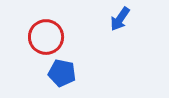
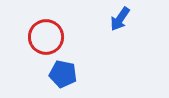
blue pentagon: moved 1 px right, 1 px down
